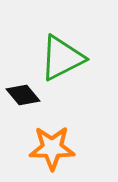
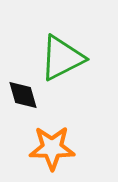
black diamond: rotated 24 degrees clockwise
